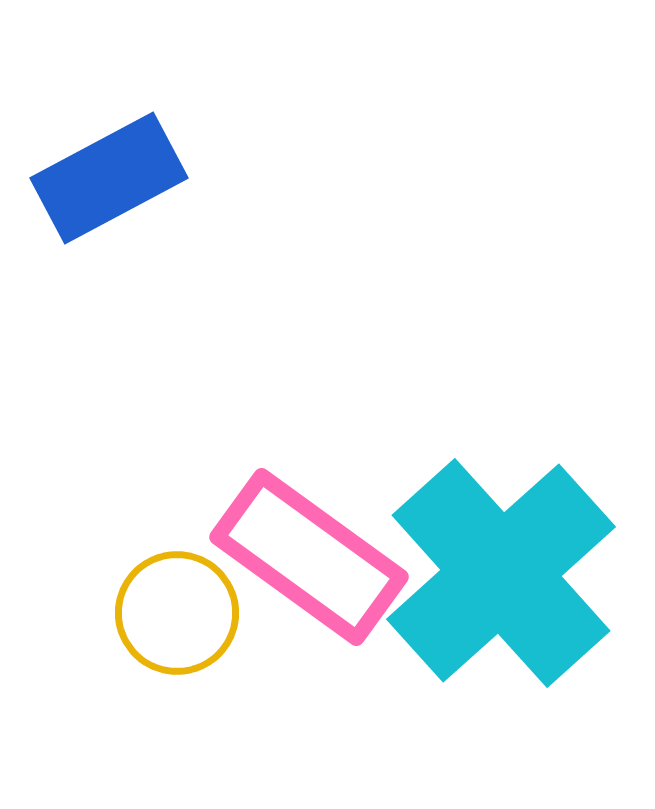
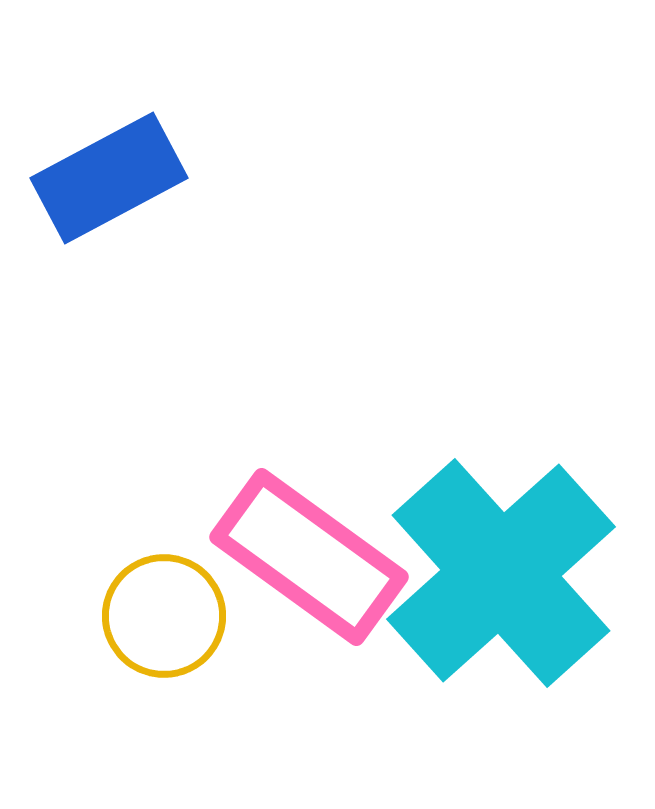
yellow circle: moved 13 px left, 3 px down
